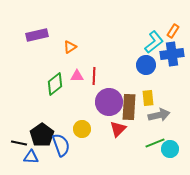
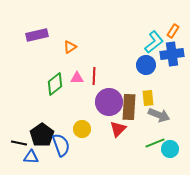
pink triangle: moved 2 px down
gray arrow: rotated 35 degrees clockwise
